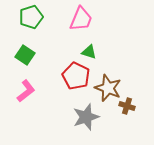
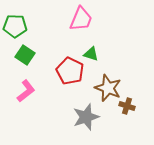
green pentagon: moved 16 px left, 9 px down; rotated 20 degrees clockwise
green triangle: moved 2 px right, 2 px down
red pentagon: moved 6 px left, 5 px up
